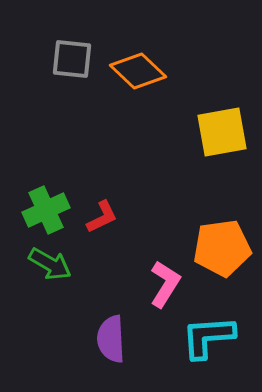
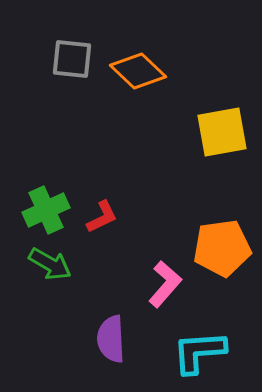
pink L-shape: rotated 9 degrees clockwise
cyan L-shape: moved 9 px left, 15 px down
